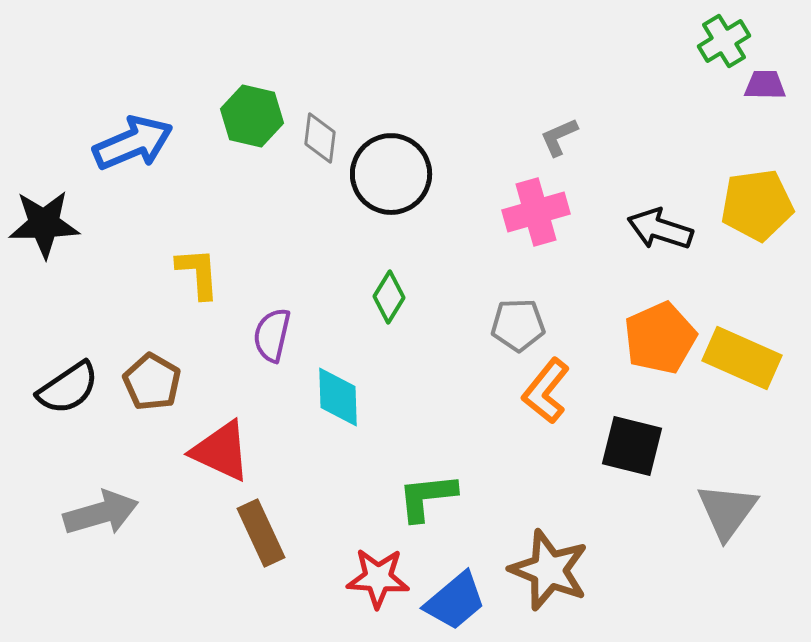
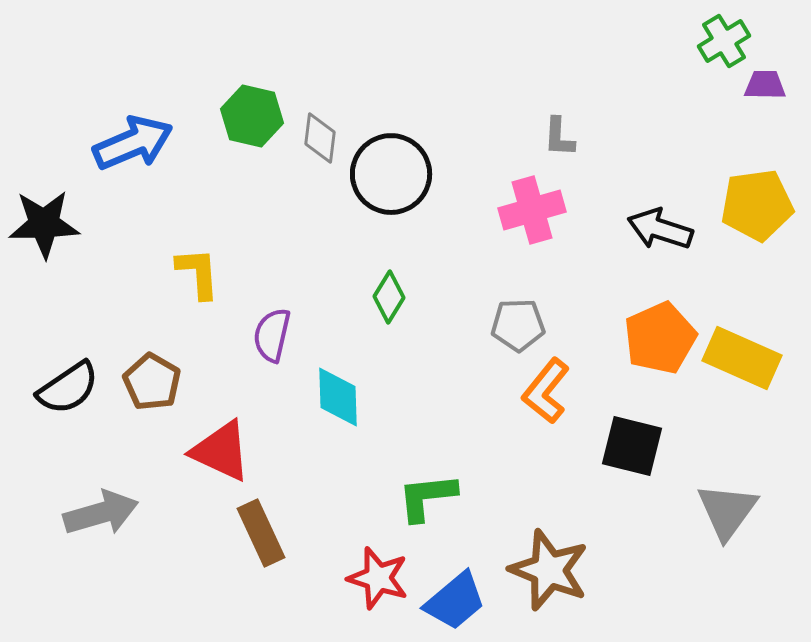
gray L-shape: rotated 63 degrees counterclockwise
pink cross: moved 4 px left, 2 px up
red star: rotated 14 degrees clockwise
